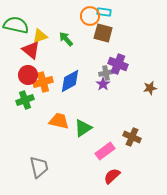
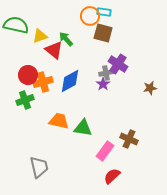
red triangle: moved 23 px right
purple cross: rotated 12 degrees clockwise
green triangle: rotated 42 degrees clockwise
brown cross: moved 3 px left, 2 px down
pink rectangle: rotated 18 degrees counterclockwise
